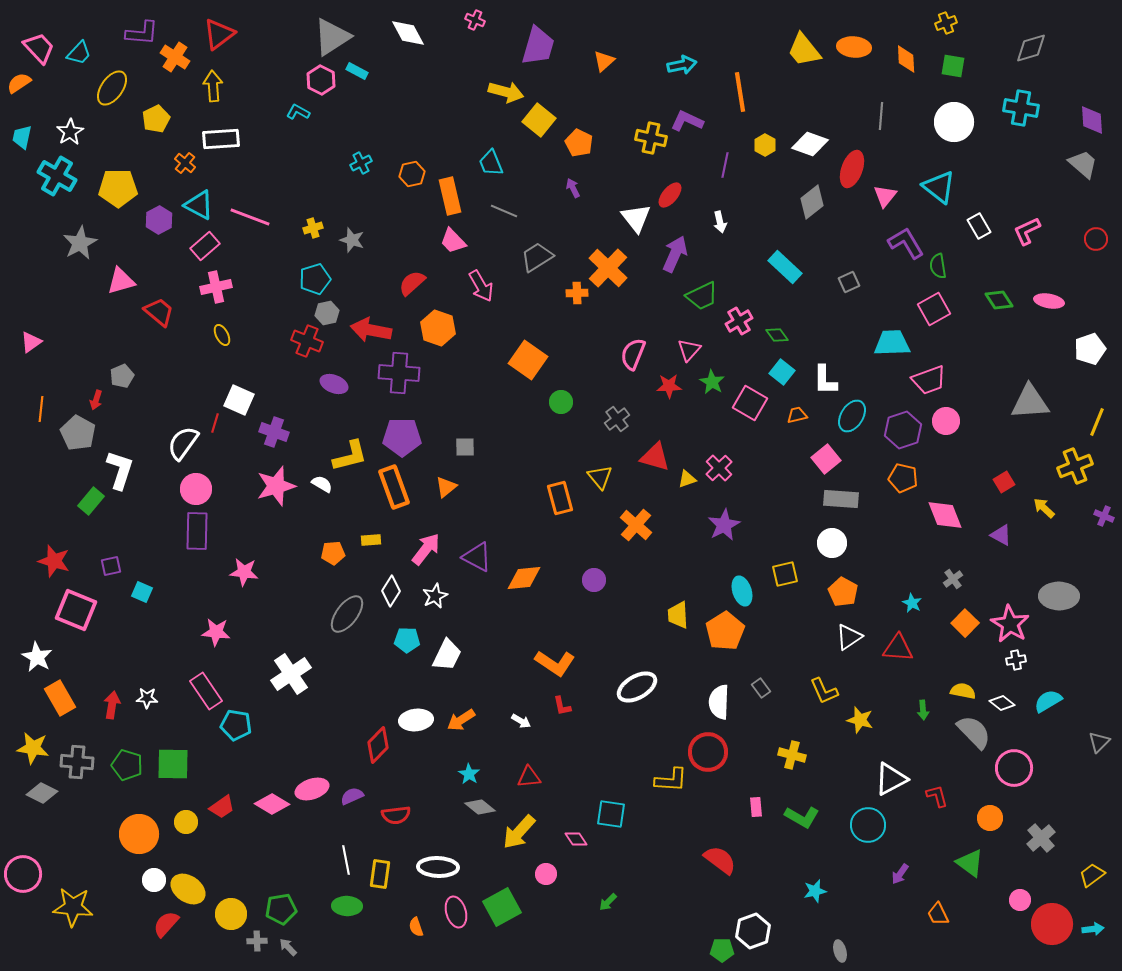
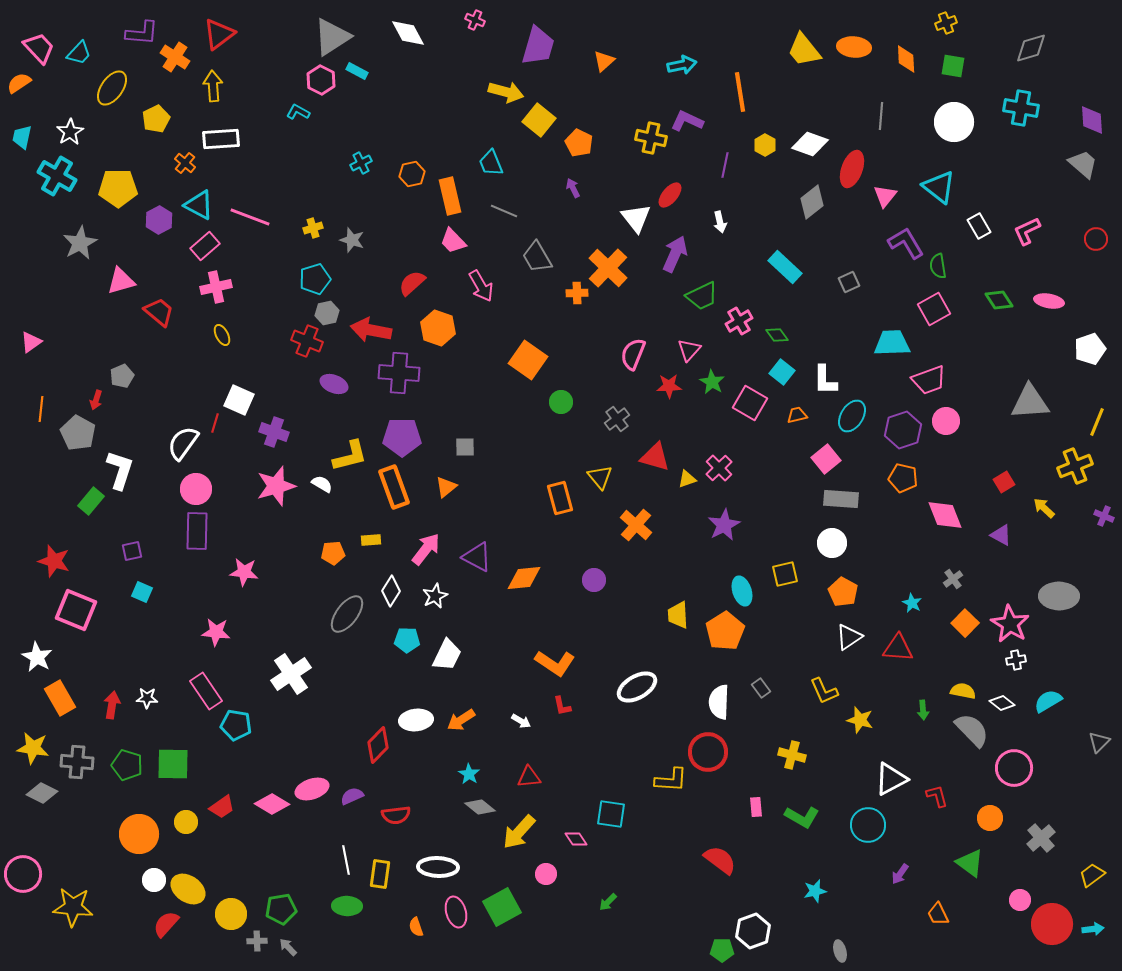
gray trapezoid at (537, 257): rotated 88 degrees counterclockwise
purple square at (111, 566): moved 21 px right, 15 px up
gray semicircle at (974, 732): moved 2 px left, 2 px up
